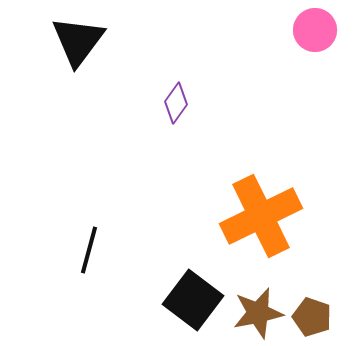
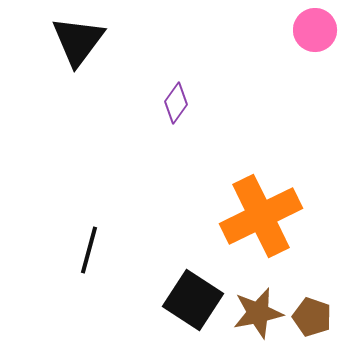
black square: rotated 4 degrees counterclockwise
